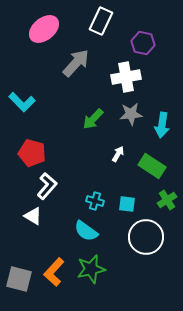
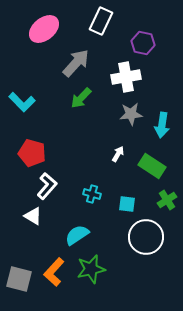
green arrow: moved 12 px left, 21 px up
cyan cross: moved 3 px left, 7 px up
cyan semicircle: moved 9 px left, 4 px down; rotated 110 degrees clockwise
